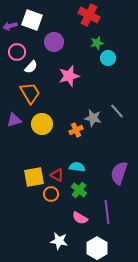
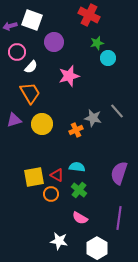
purple line: moved 12 px right, 6 px down; rotated 15 degrees clockwise
